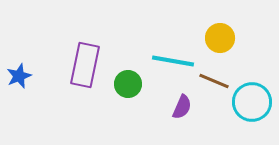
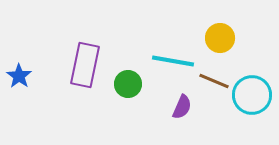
blue star: rotated 15 degrees counterclockwise
cyan circle: moved 7 px up
